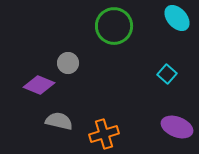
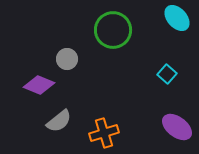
green circle: moved 1 px left, 4 px down
gray circle: moved 1 px left, 4 px up
gray semicircle: rotated 128 degrees clockwise
purple ellipse: rotated 16 degrees clockwise
orange cross: moved 1 px up
